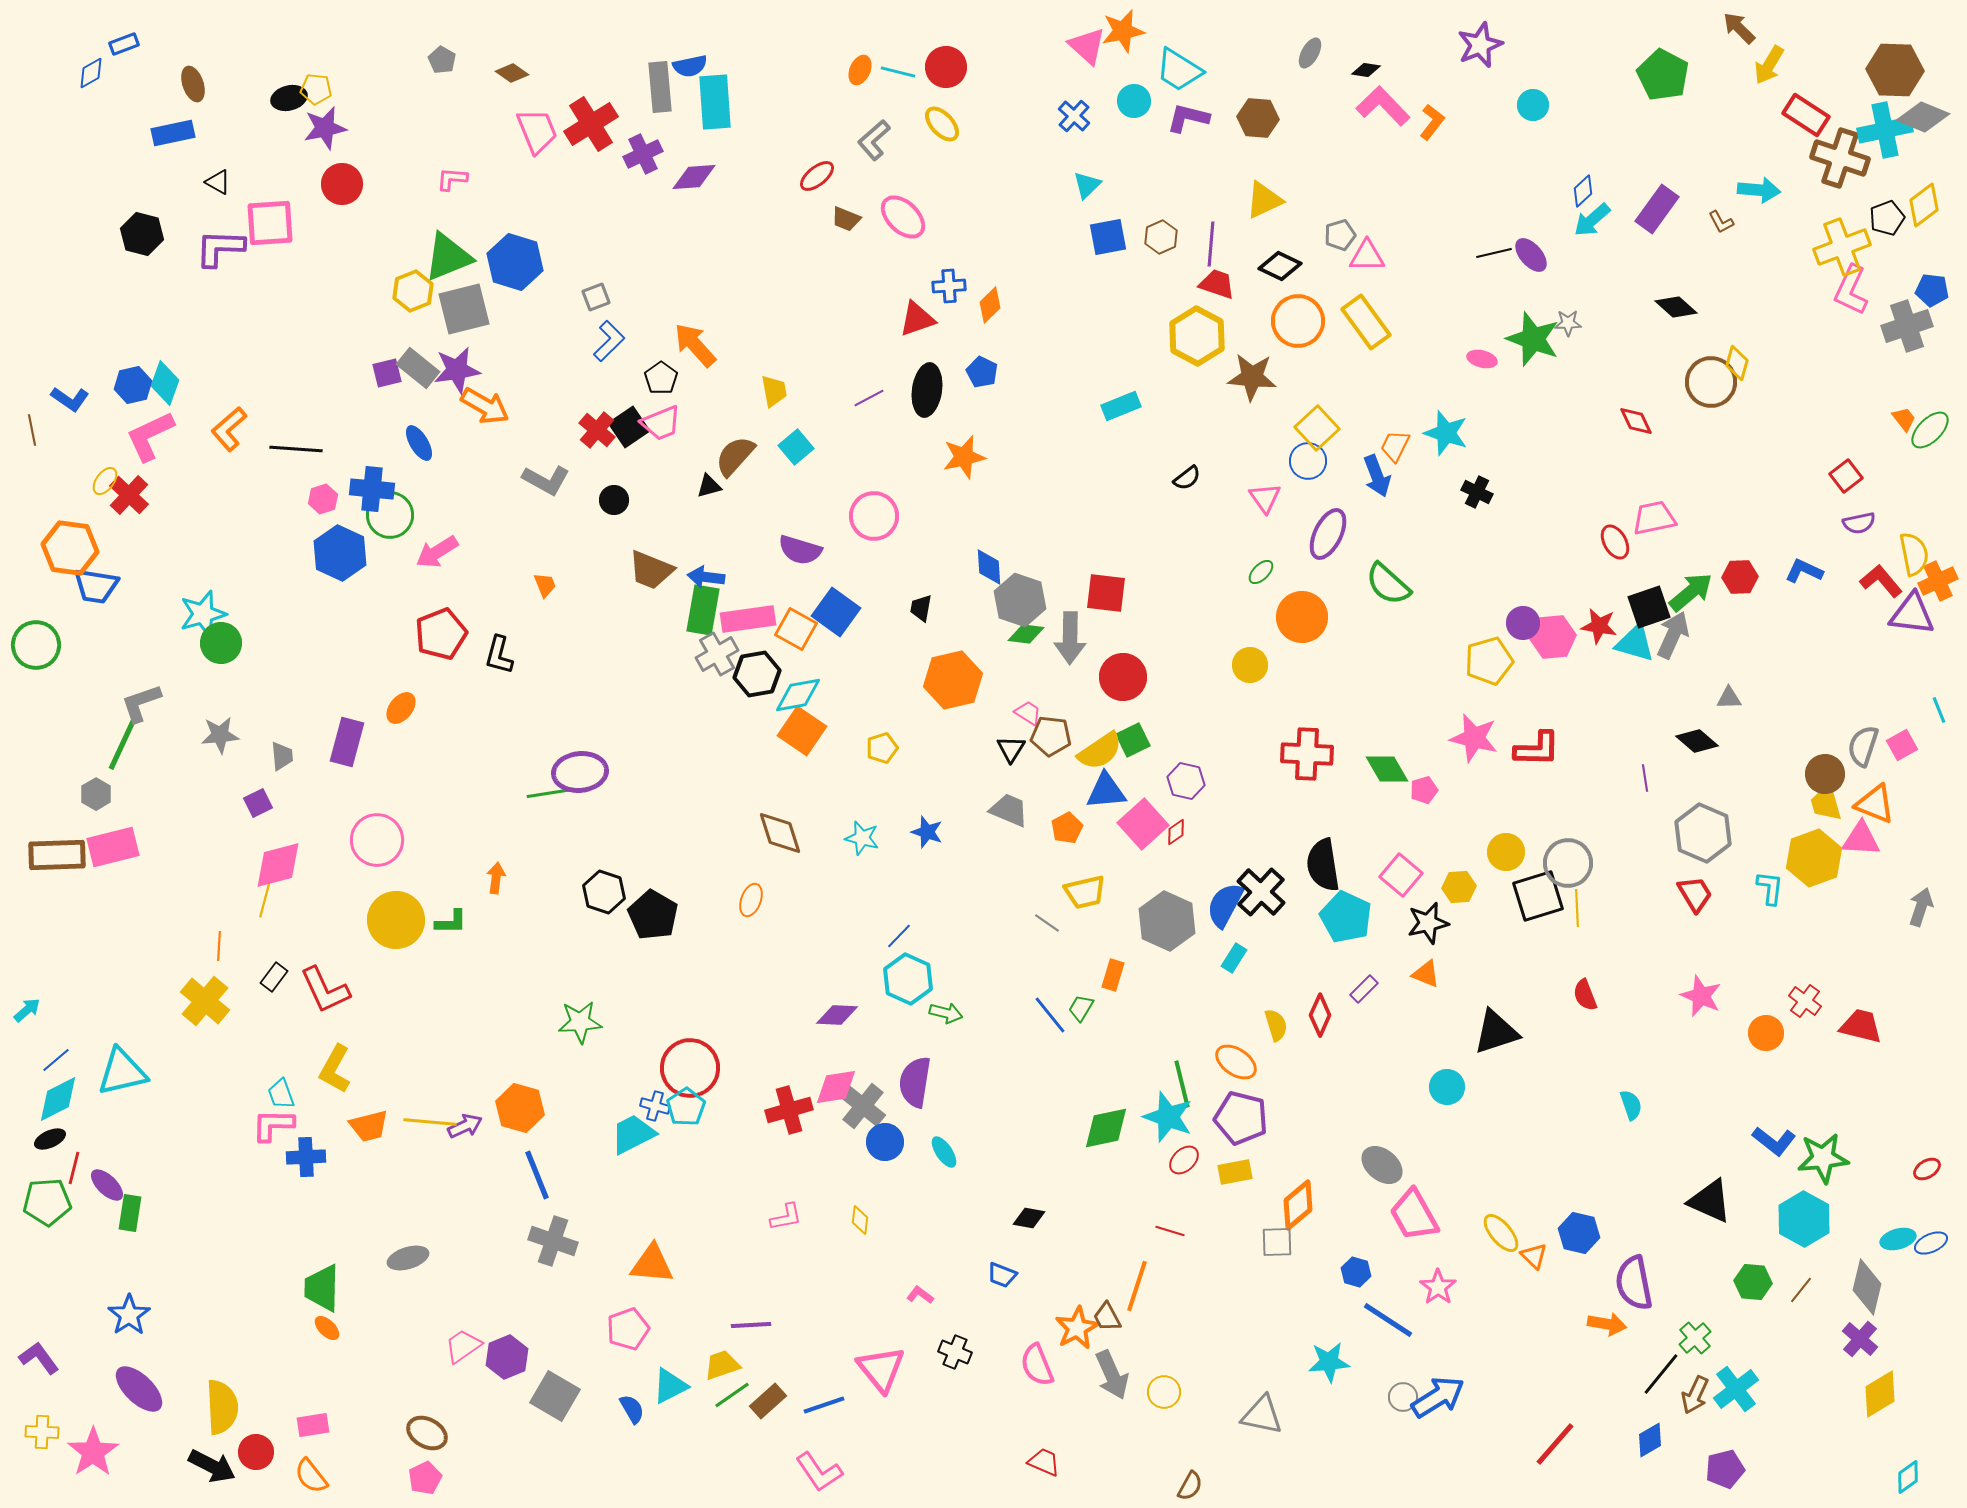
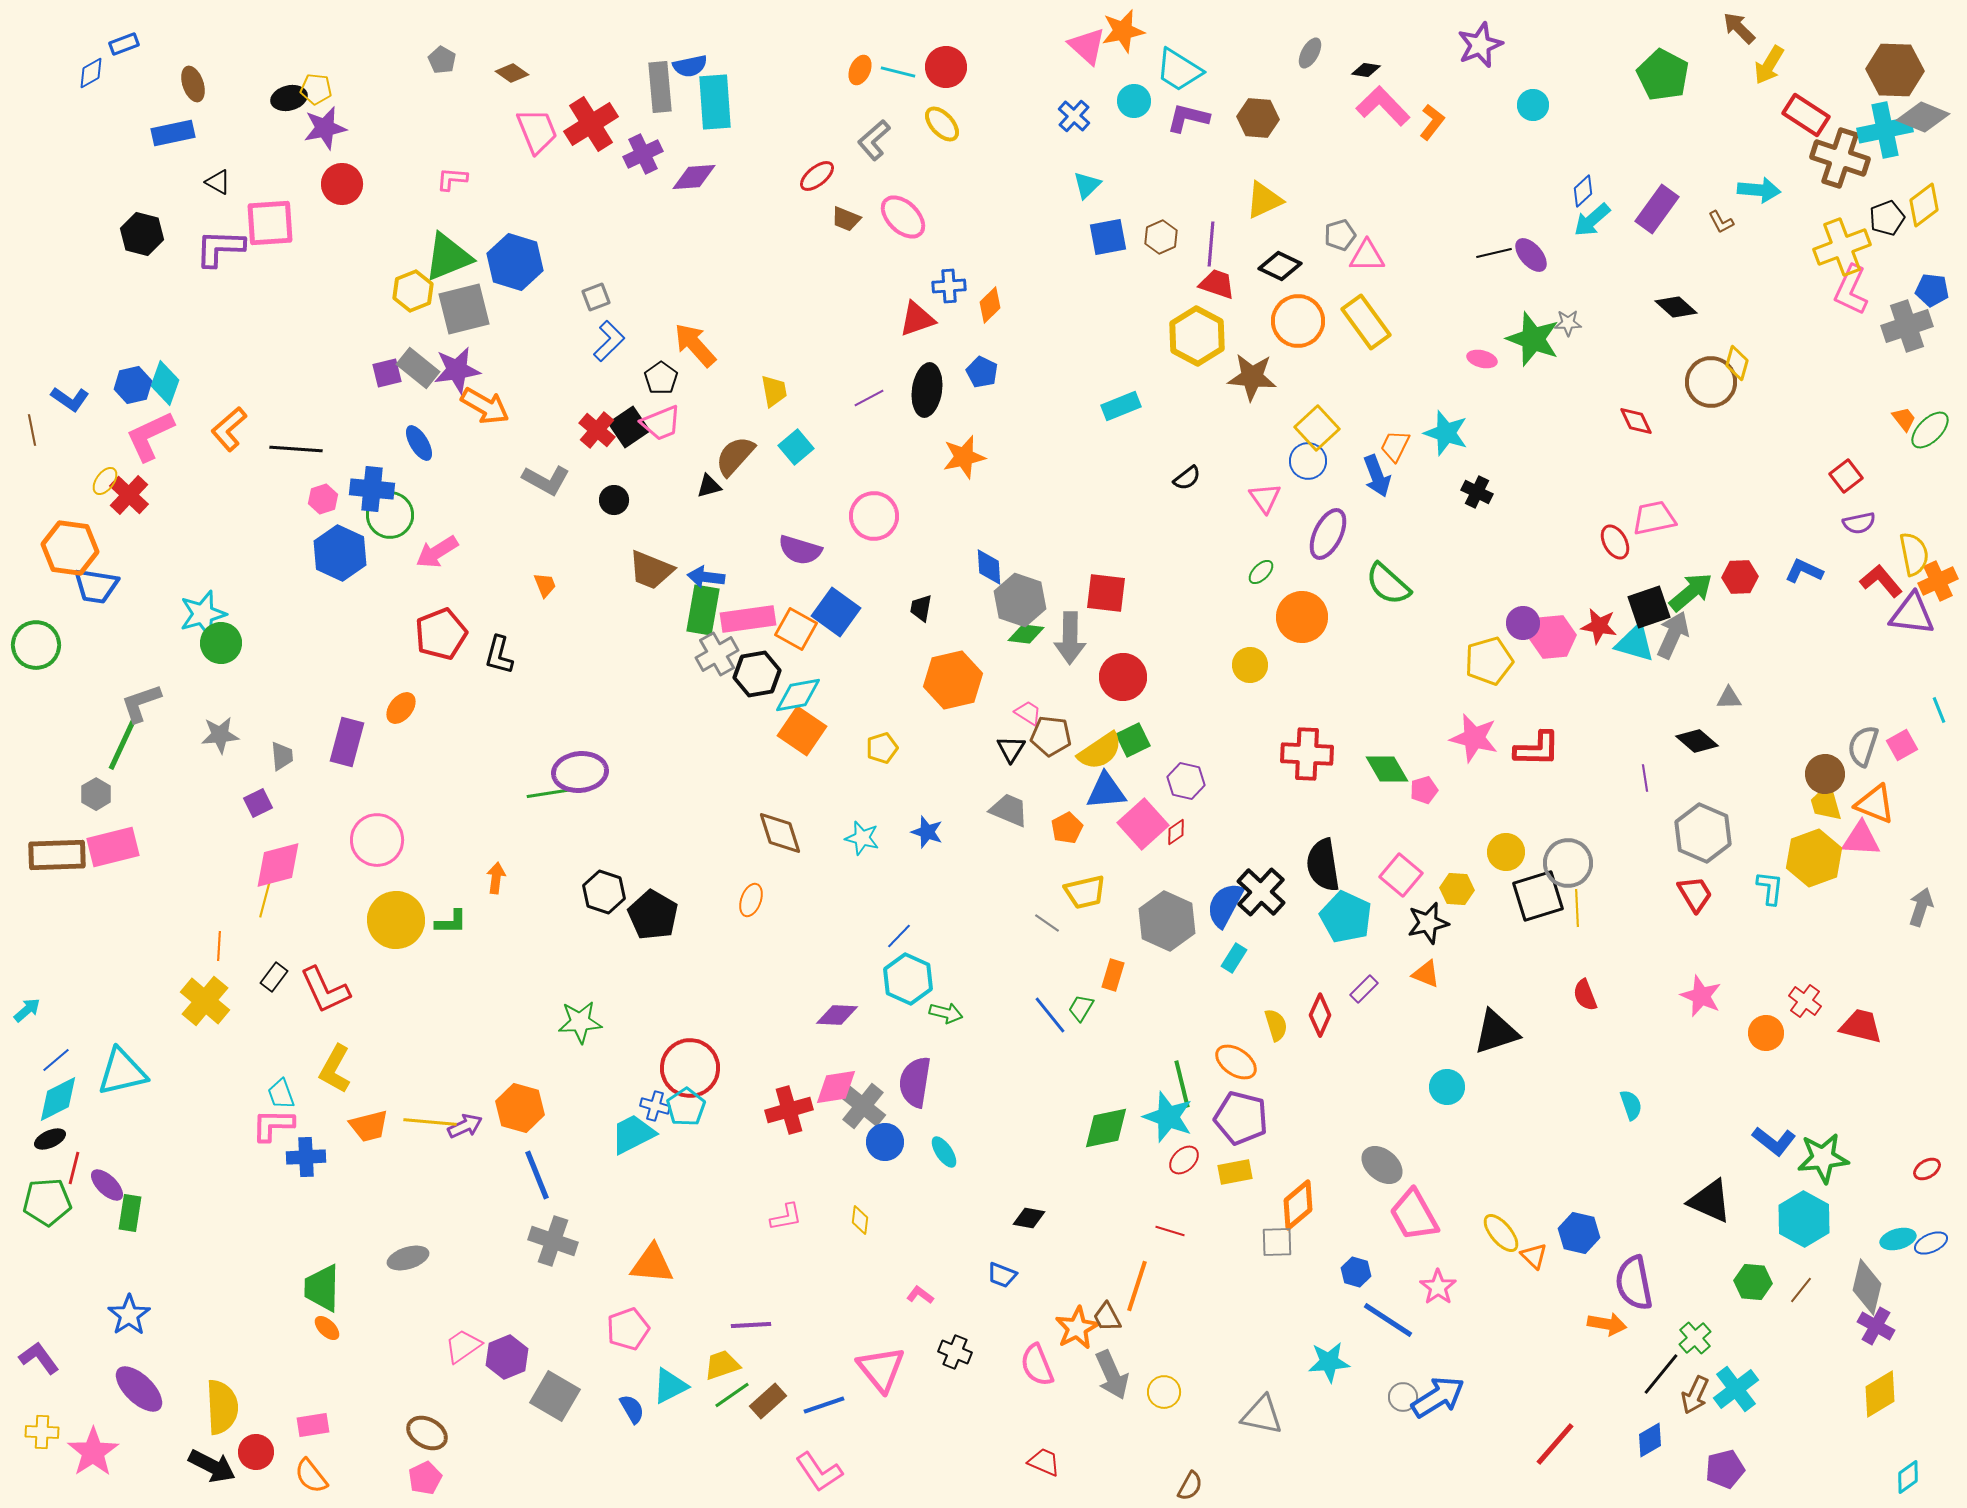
yellow hexagon at (1459, 887): moved 2 px left, 2 px down; rotated 8 degrees clockwise
purple cross at (1860, 1339): moved 16 px right, 13 px up; rotated 12 degrees counterclockwise
